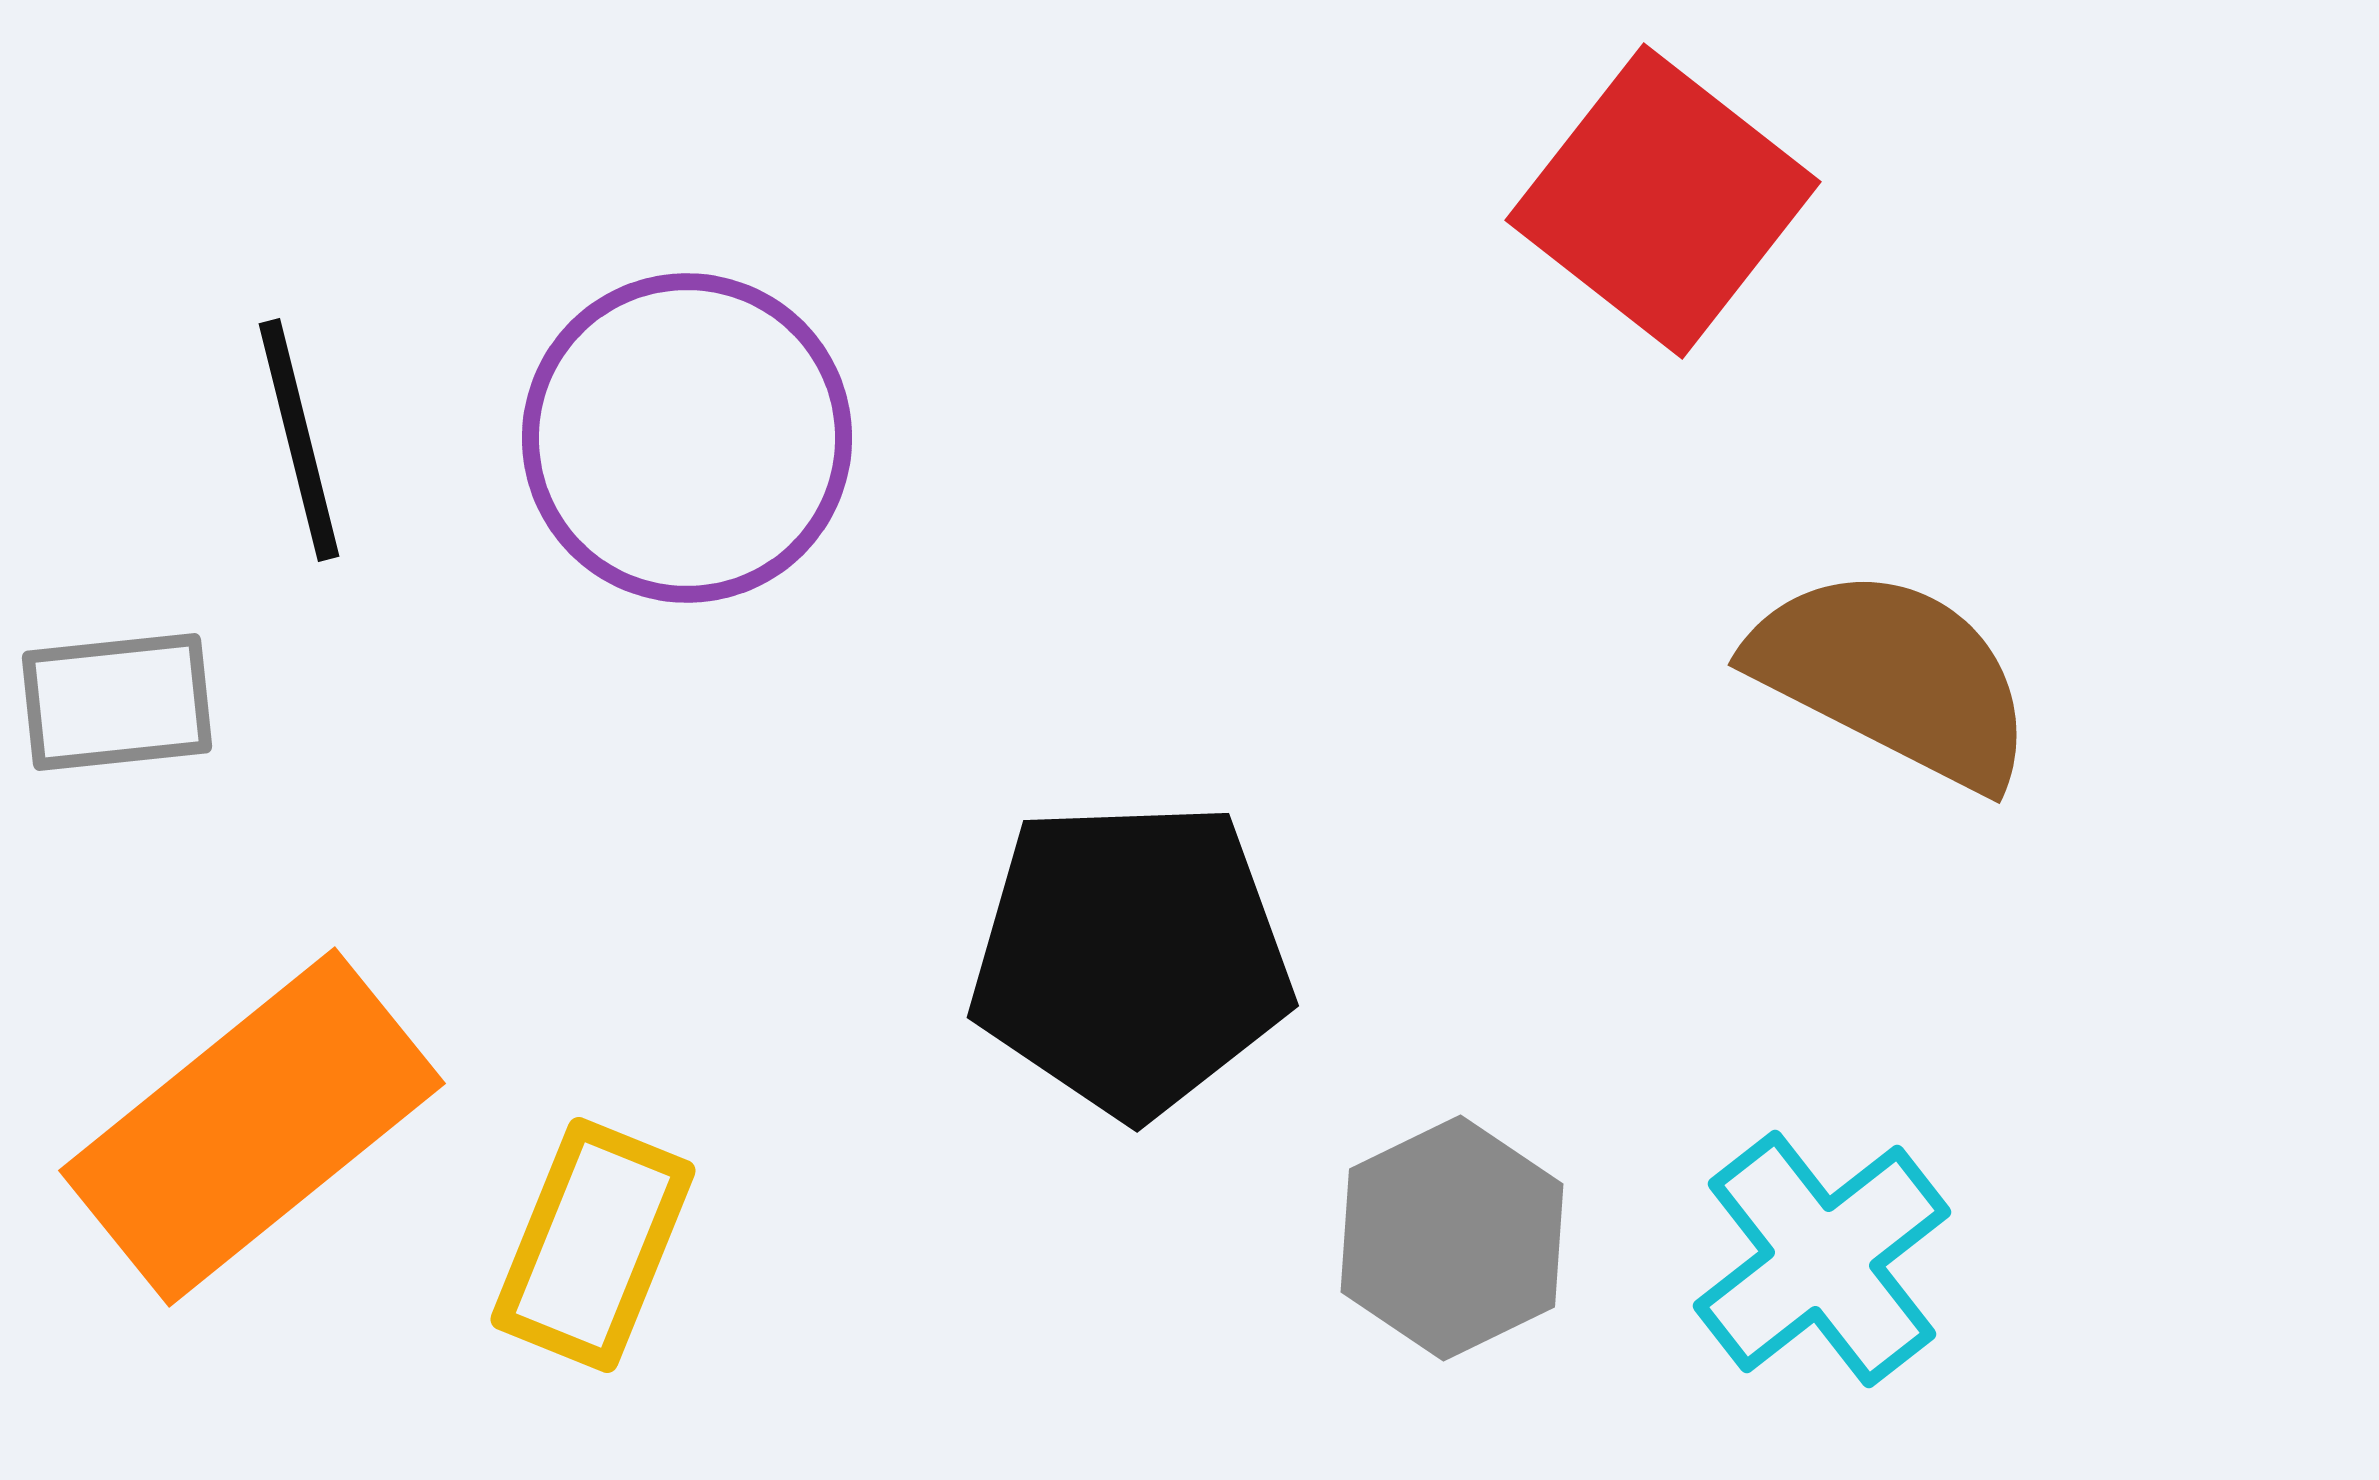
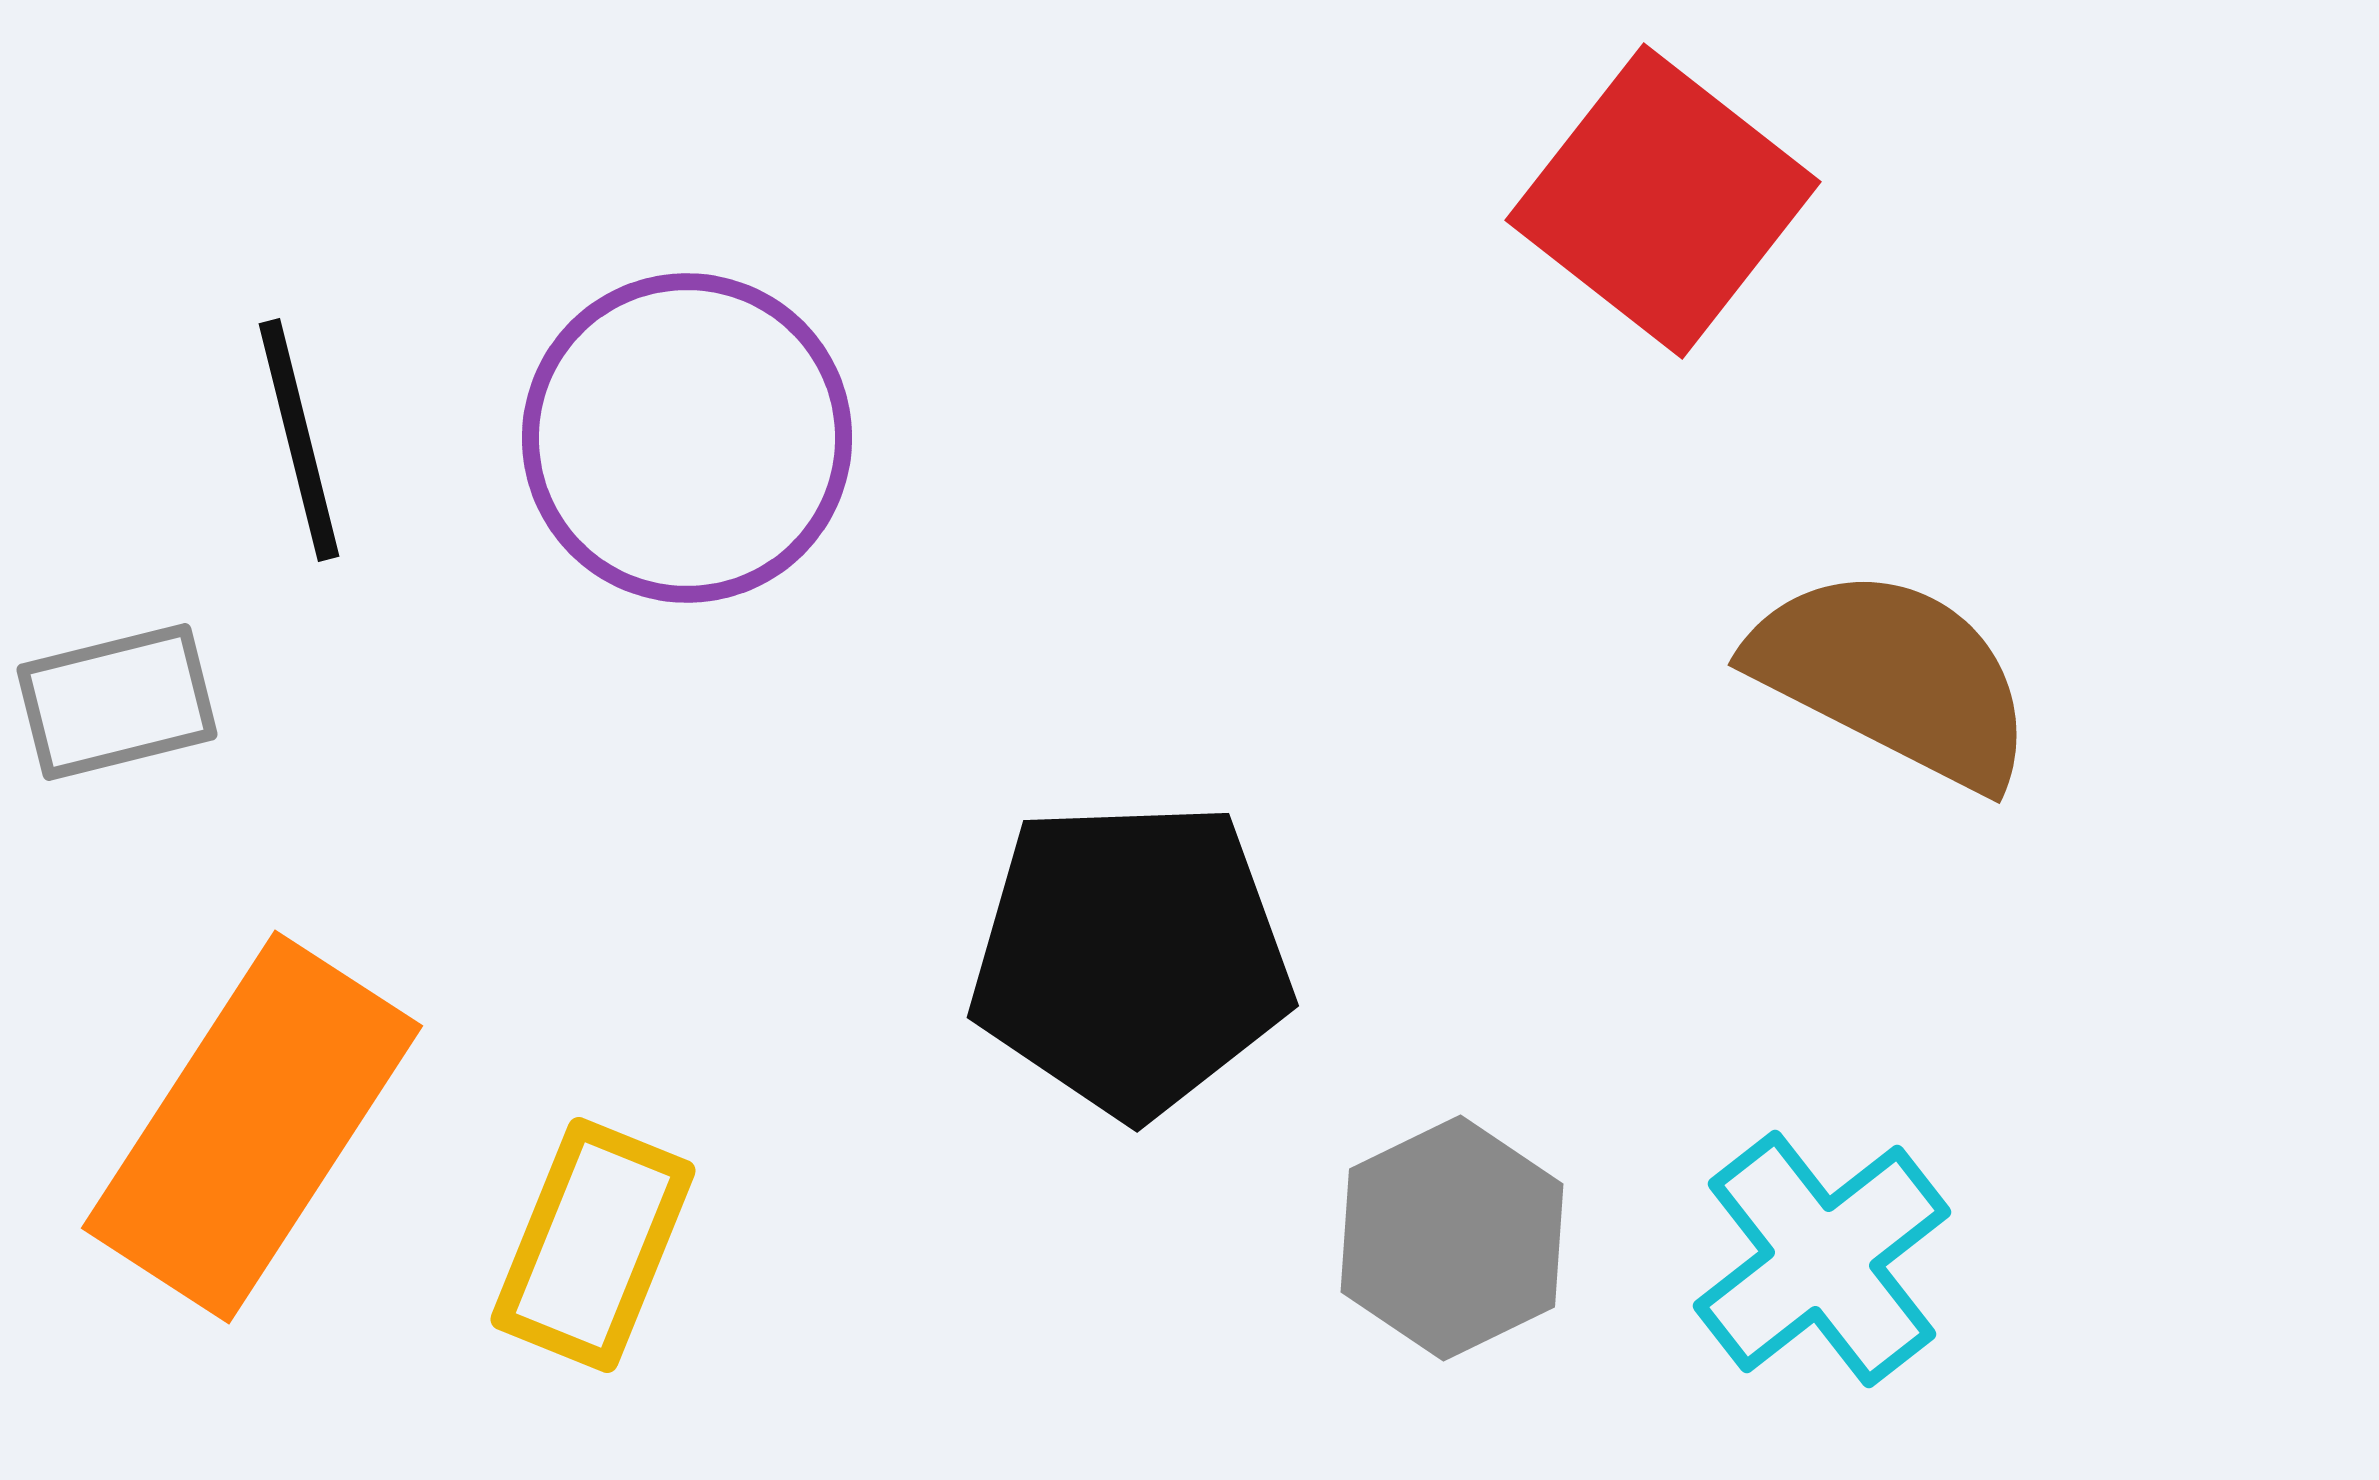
gray rectangle: rotated 8 degrees counterclockwise
orange rectangle: rotated 18 degrees counterclockwise
